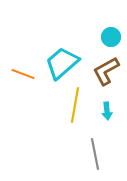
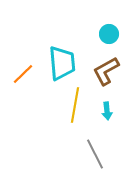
cyan circle: moved 2 px left, 3 px up
cyan trapezoid: rotated 126 degrees clockwise
orange line: rotated 65 degrees counterclockwise
gray line: rotated 16 degrees counterclockwise
